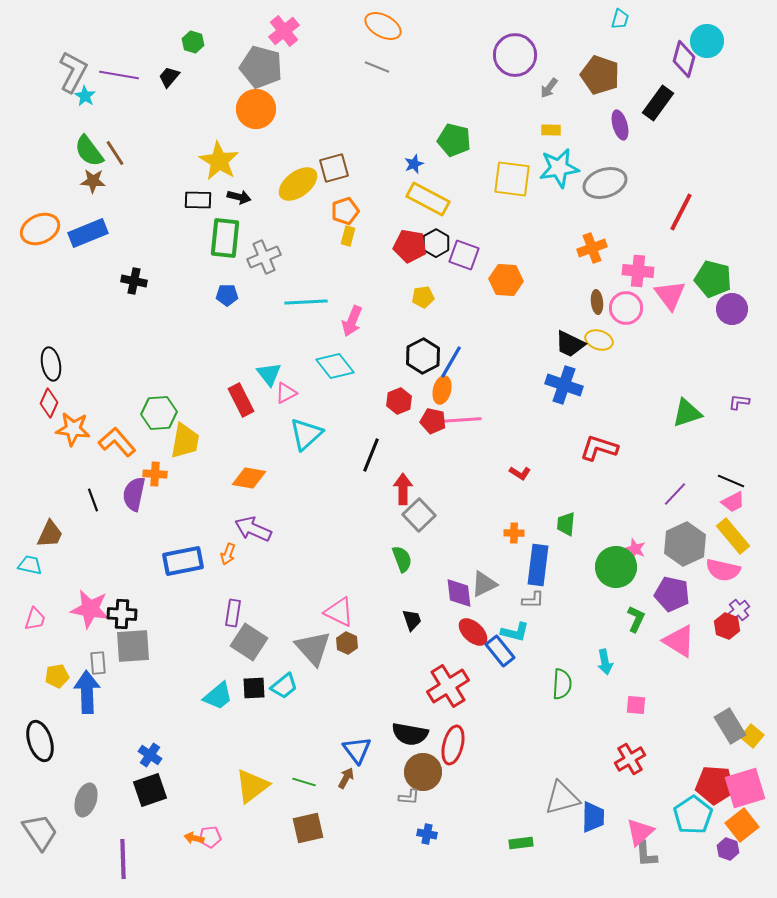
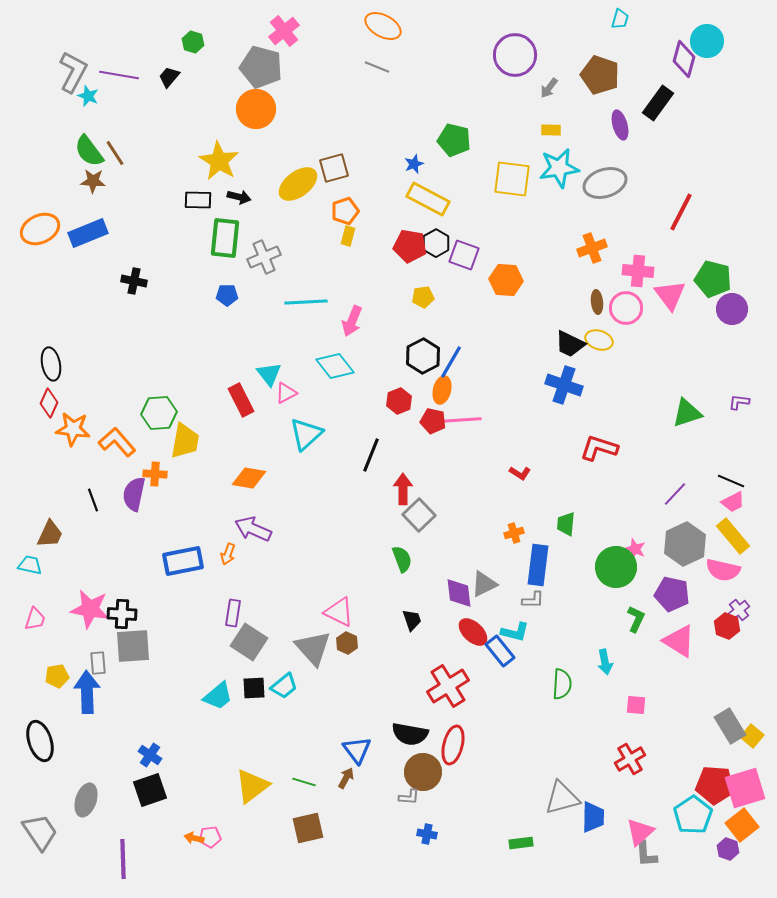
cyan star at (85, 96): moved 3 px right; rotated 10 degrees counterclockwise
orange cross at (514, 533): rotated 18 degrees counterclockwise
